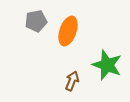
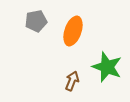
orange ellipse: moved 5 px right
green star: moved 2 px down
